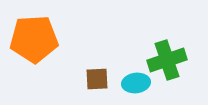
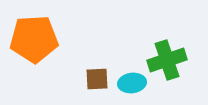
cyan ellipse: moved 4 px left
